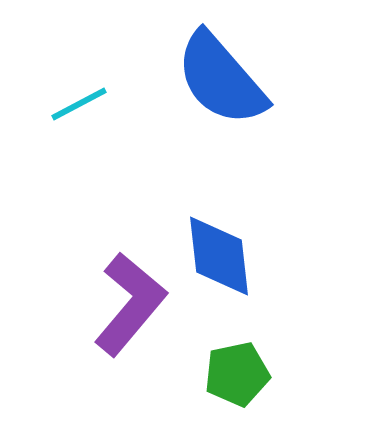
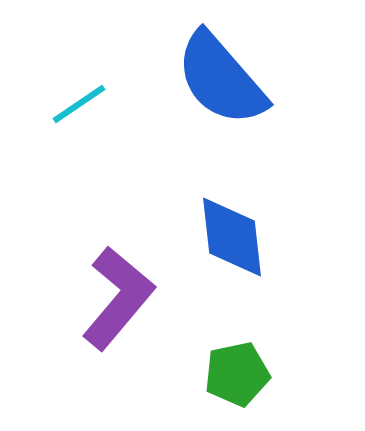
cyan line: rotated 6 degrees counterclockwise
blue diamond: moved 13 px right, 19 px up
purple L-shape: moved 12 px left, 6 px up
